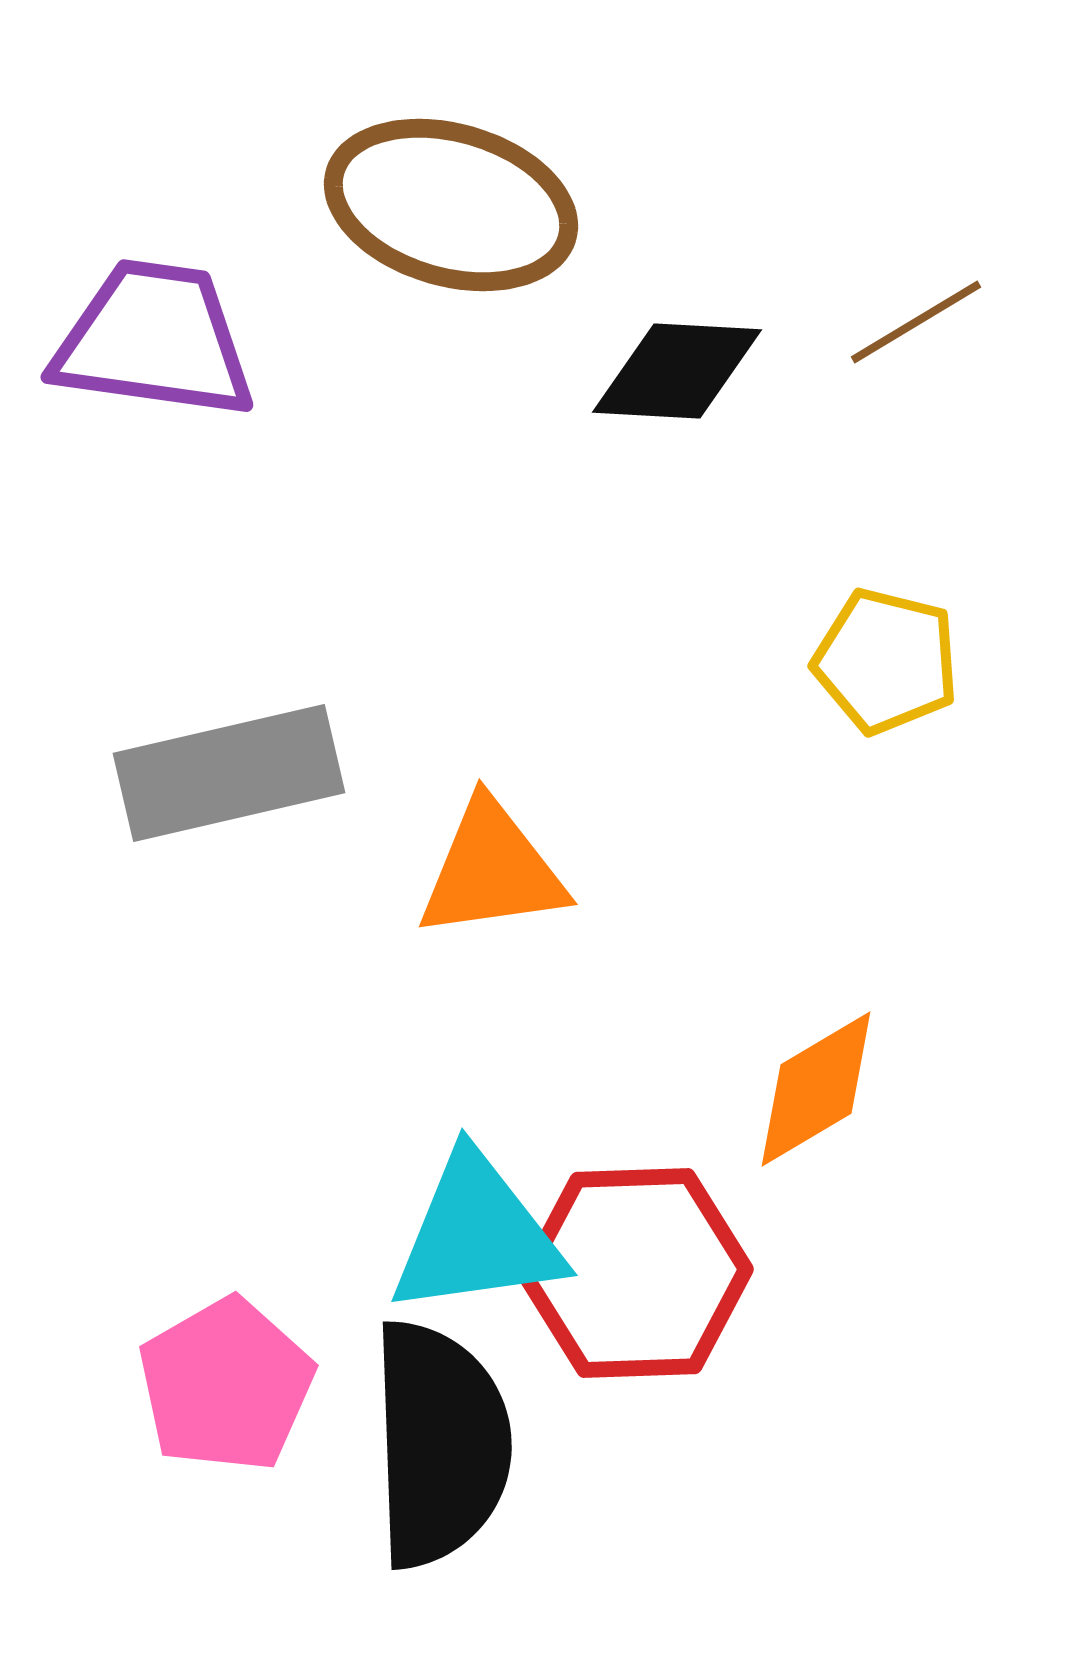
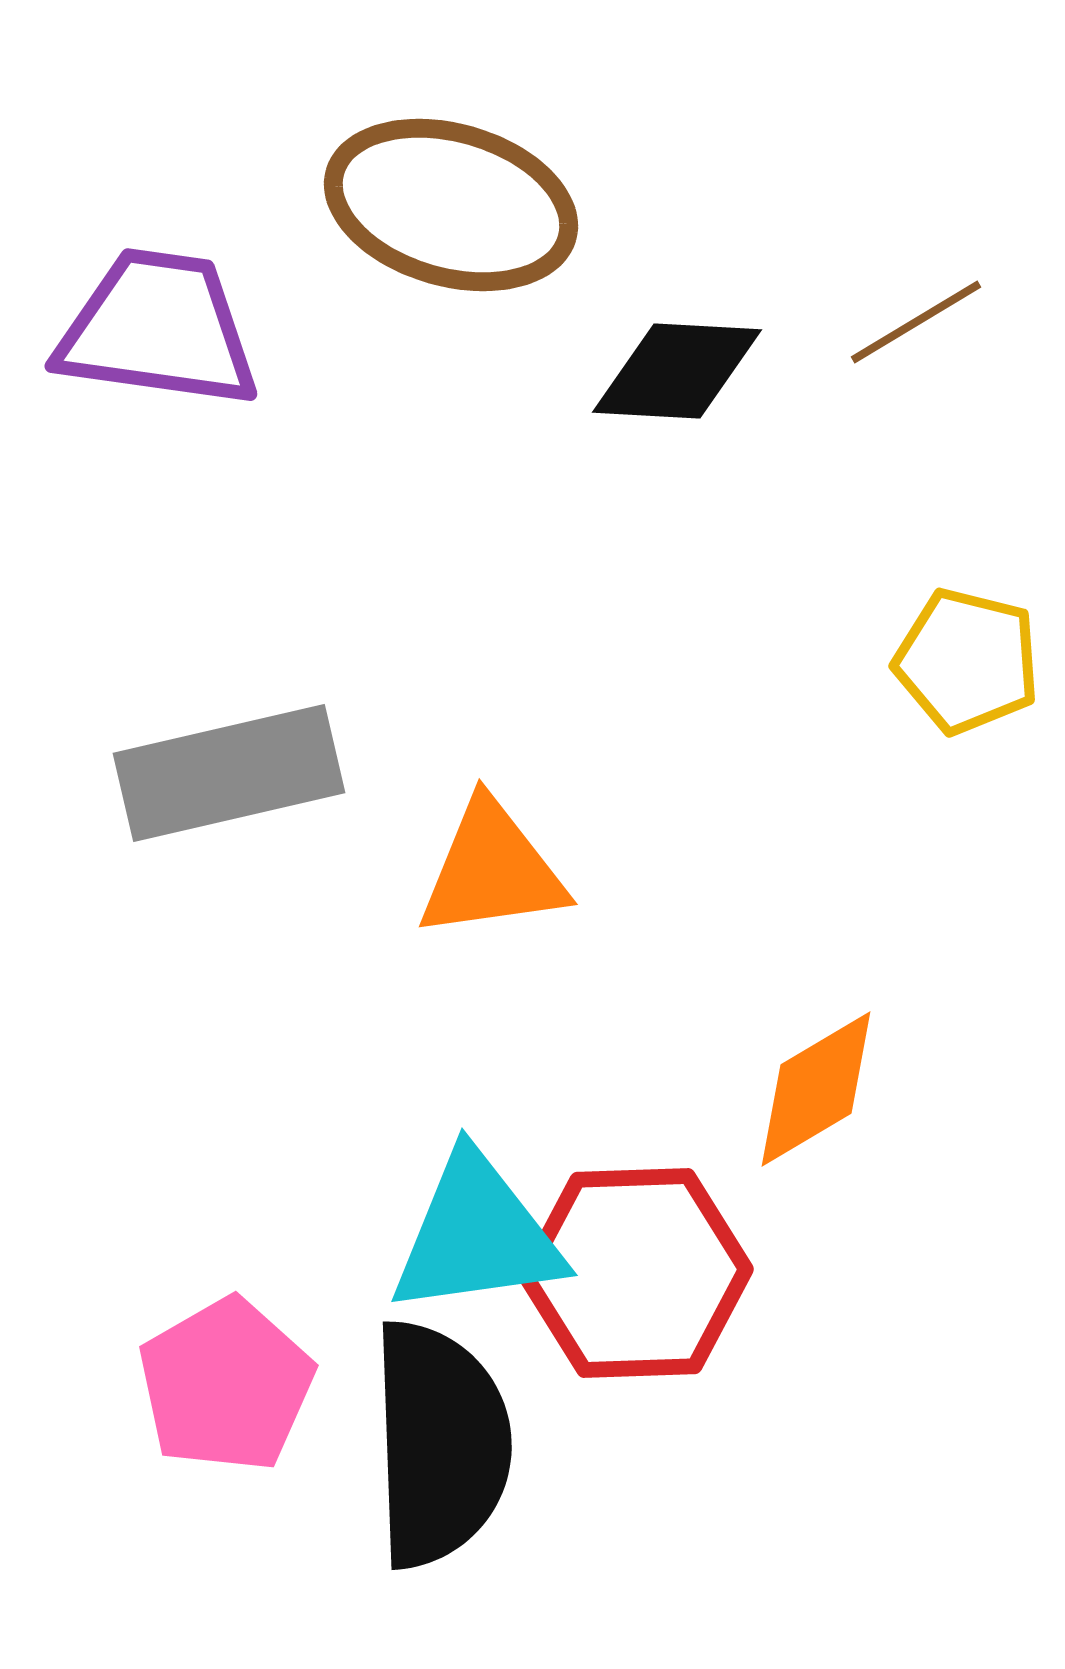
purple trapezoid: moved 4 px right, 11 px up
yellow pentagon: moved 81 px right
